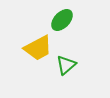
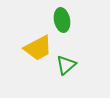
green ellipse: rotated 55 degrees counterclockwise
